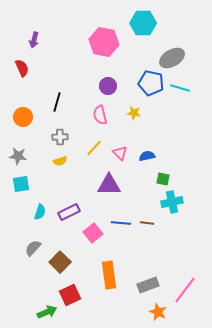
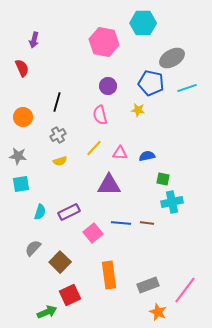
cyan line: moved 7 px right; rotated 36 degrees counterclockwise
yellow star: moved 4 px right, 3 px up
gray cross: moved 2 px left, 2 px up; rotated 28 degrees counterclockwise
pink triangle: rotated 42 degrees counterclockwise
